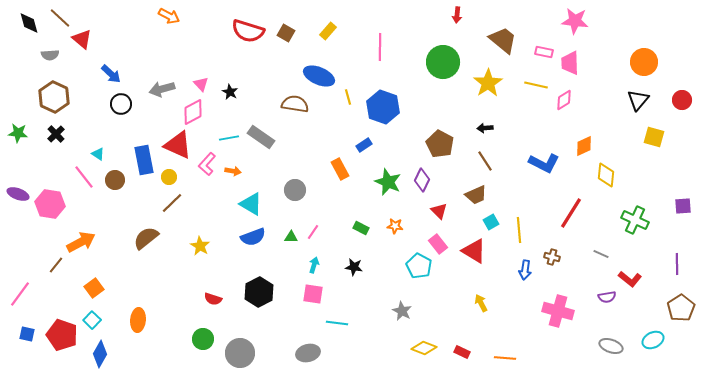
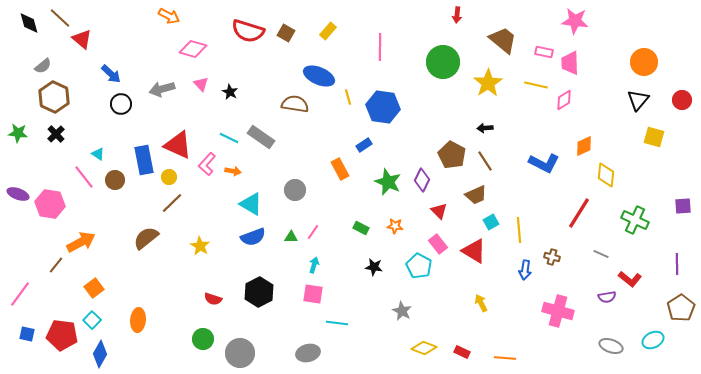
gray semicircle at (50, 55): moved 7 px left, 11 px down; rotated 36 degrees counterclockwise
blue hexagon at (383, 107): rotated 12 degrees counterclockwise
pink diamond at (193, 112): moved 63 px up; rotated 44 degrees clockwise
cyan line at (229, 138): rotated 36 degrees clockwise
brown pentagon at (440, 144): moved 12 px right, 11 px down
red line at (571, 213): moved 8 px right
black star at (354, 267): moved 20 px right
red pentagon at (62, 335): rotated 12 degrees counterclockwise
